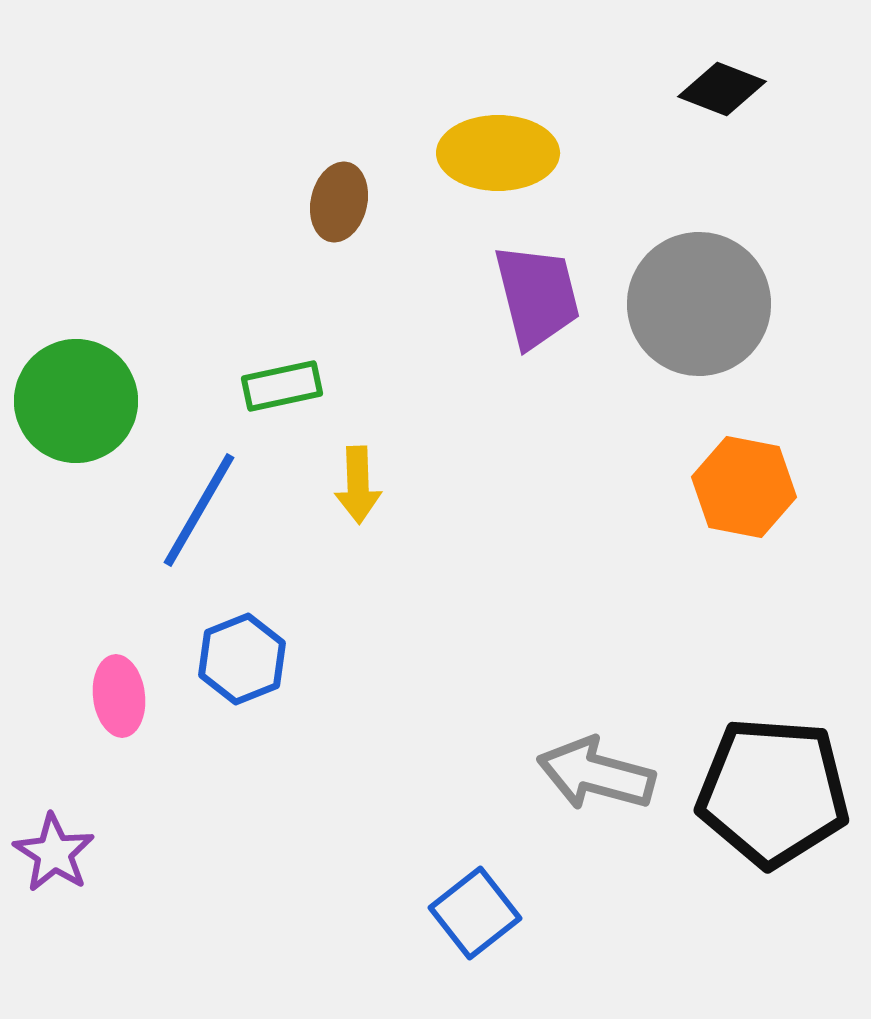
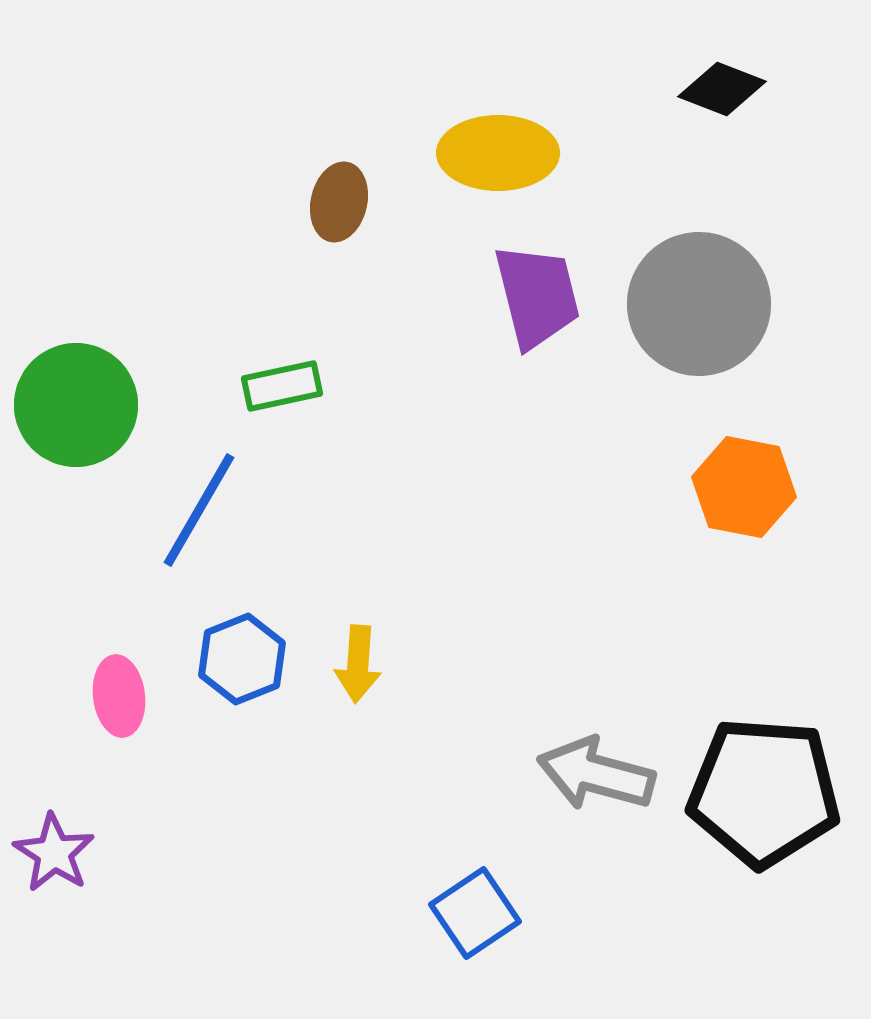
green circle: moved 4 px down
yellow arrow: moved 179 px down; rotated 6 degrees clockwise
black pentagon: moved 9 px left
blue square: rotated 4 degrees clockwise
